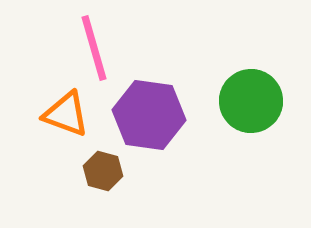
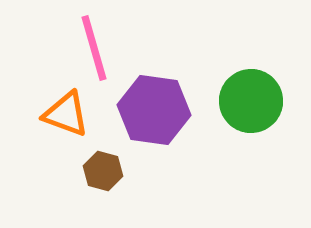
purple hexagon: moved 5 px right, 5 px up
